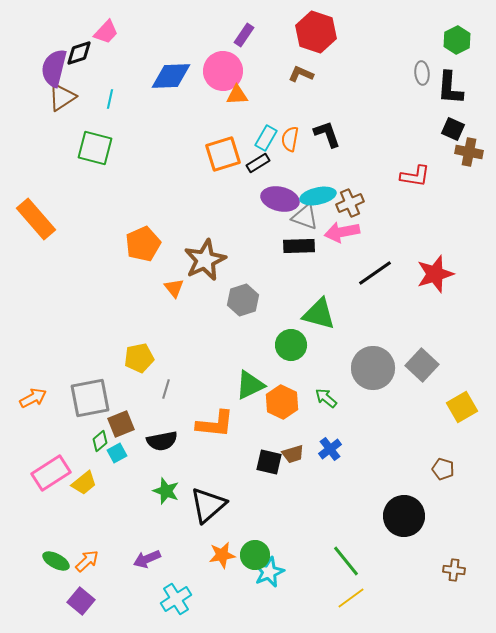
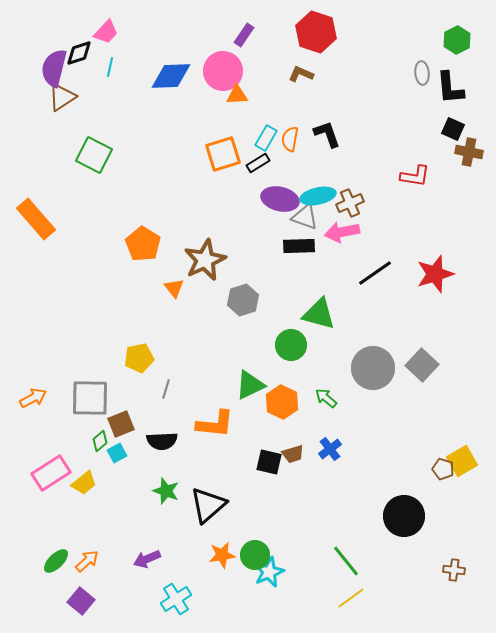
black L-shape at (450, 88): rotated 9 degrees counterclockwise
cyan line at (110, 99): moved 32 px up
green square at (95, 148): moved 1 px left, 7 px down; rotated 12 degrees clockwise
orange pentagon at (143, 244): rotated 16 degrees counterclockwise
gray square at (90, 398): rotated 12 degrees clockwise
yellow square at (462, 407): moved 54 px down
black semicircle at (162, 441): rotated 8 degrees clockwise
green ellipse at (56, 561): rotated 72 degrees counterclockwise
